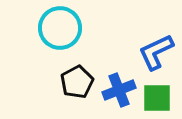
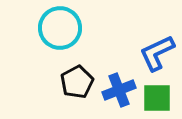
blue L-shape: moved 1 px right, 1 px down
